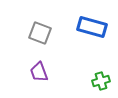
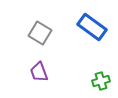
blue rectangle: rotated 20 degrees clockwise
gray square: rotated 10 degrees clockwise
